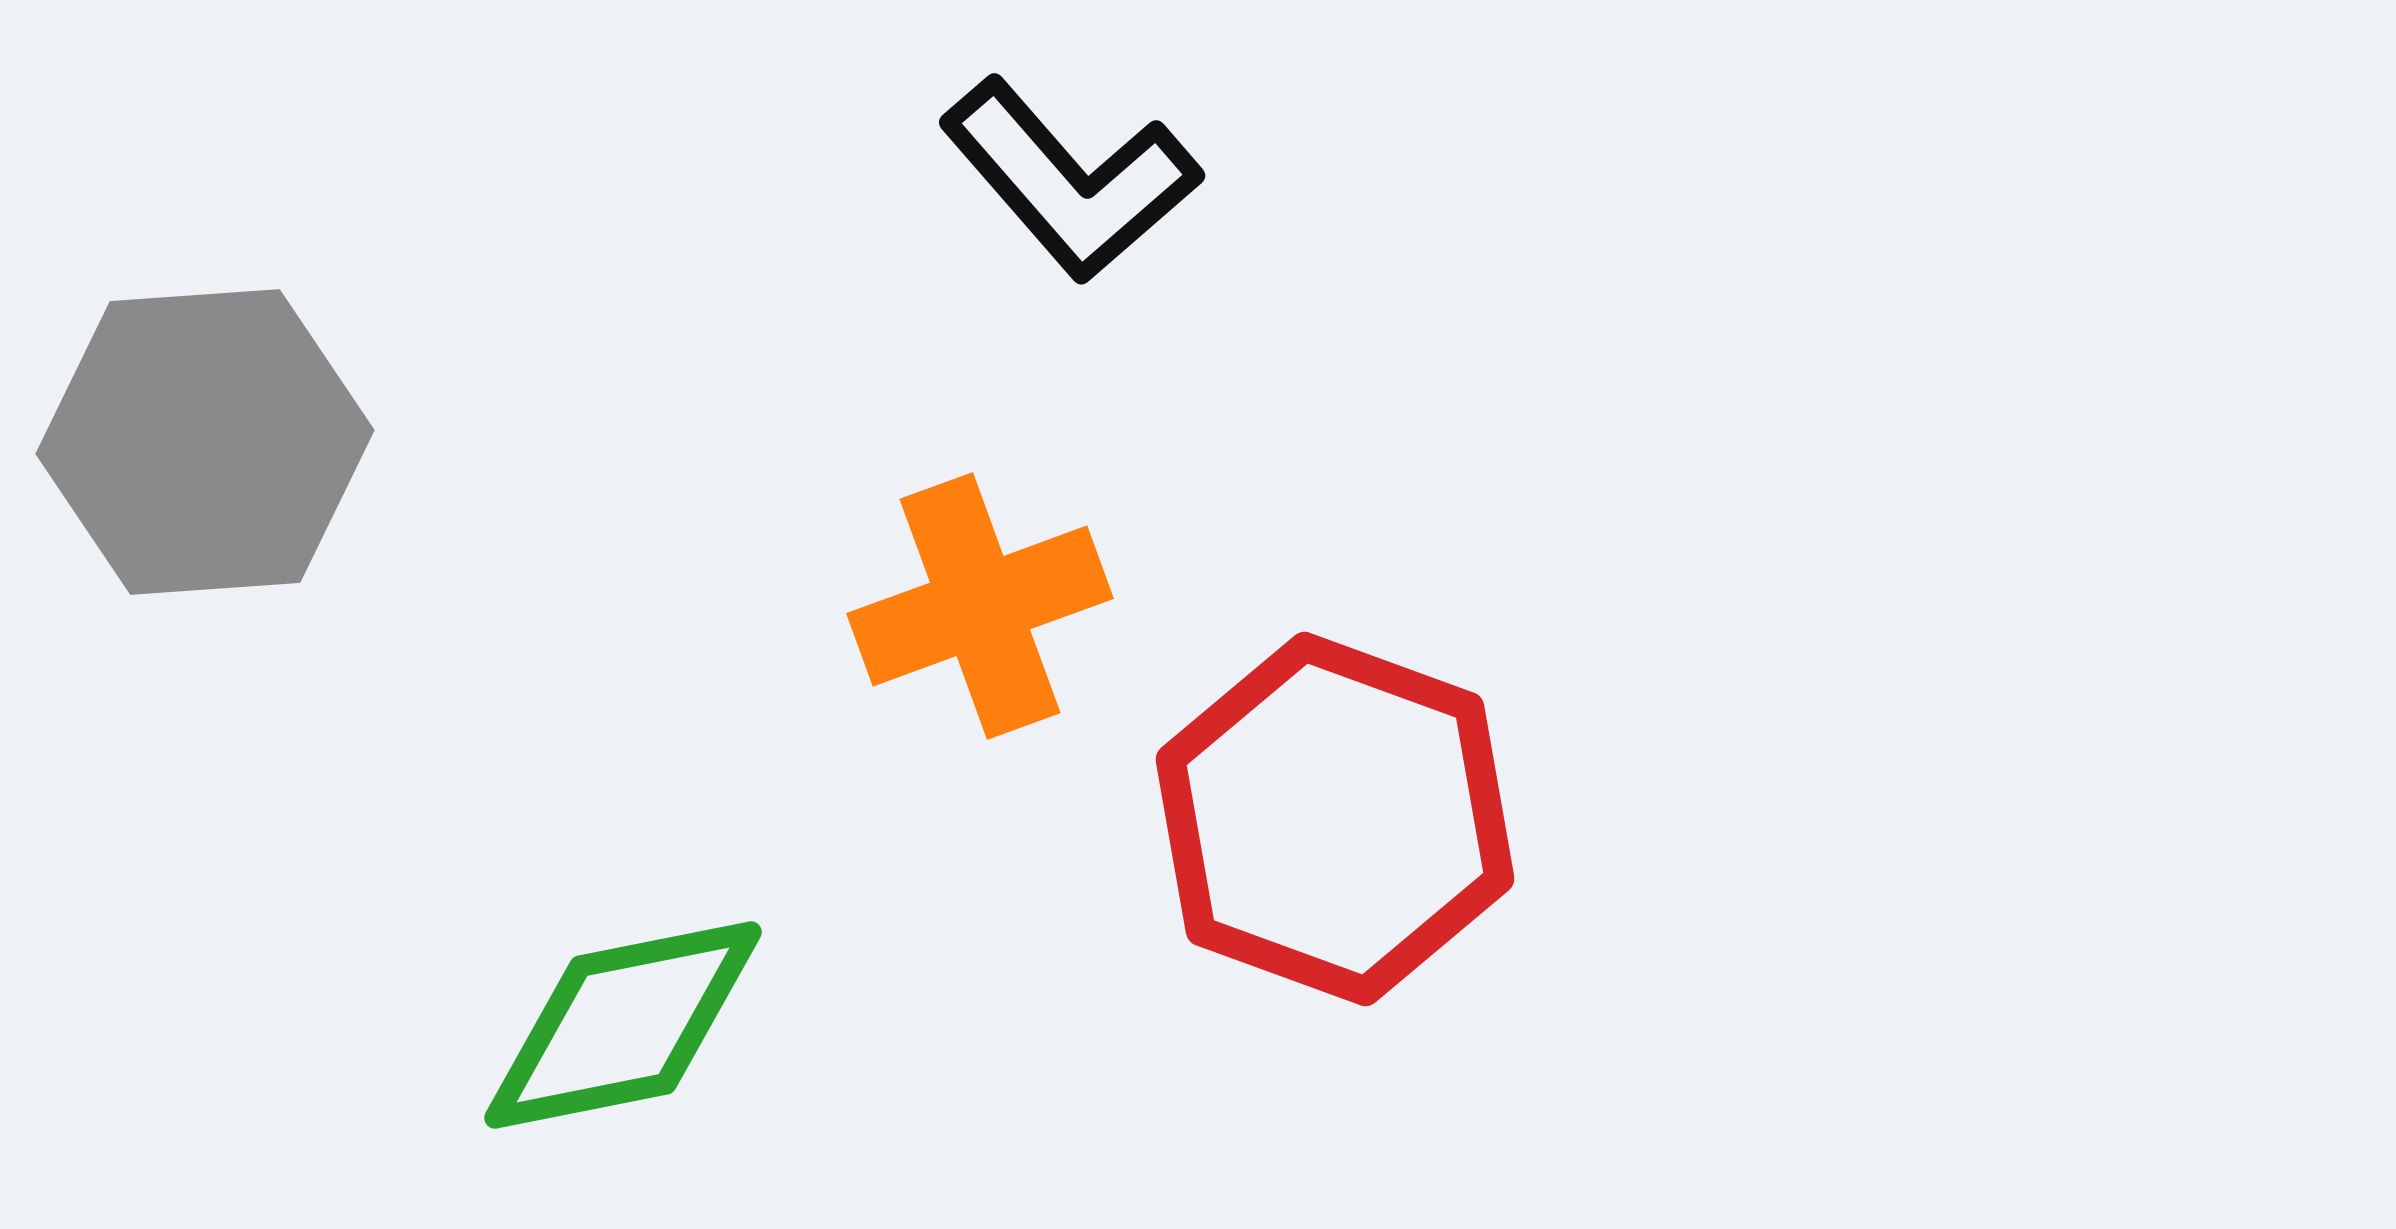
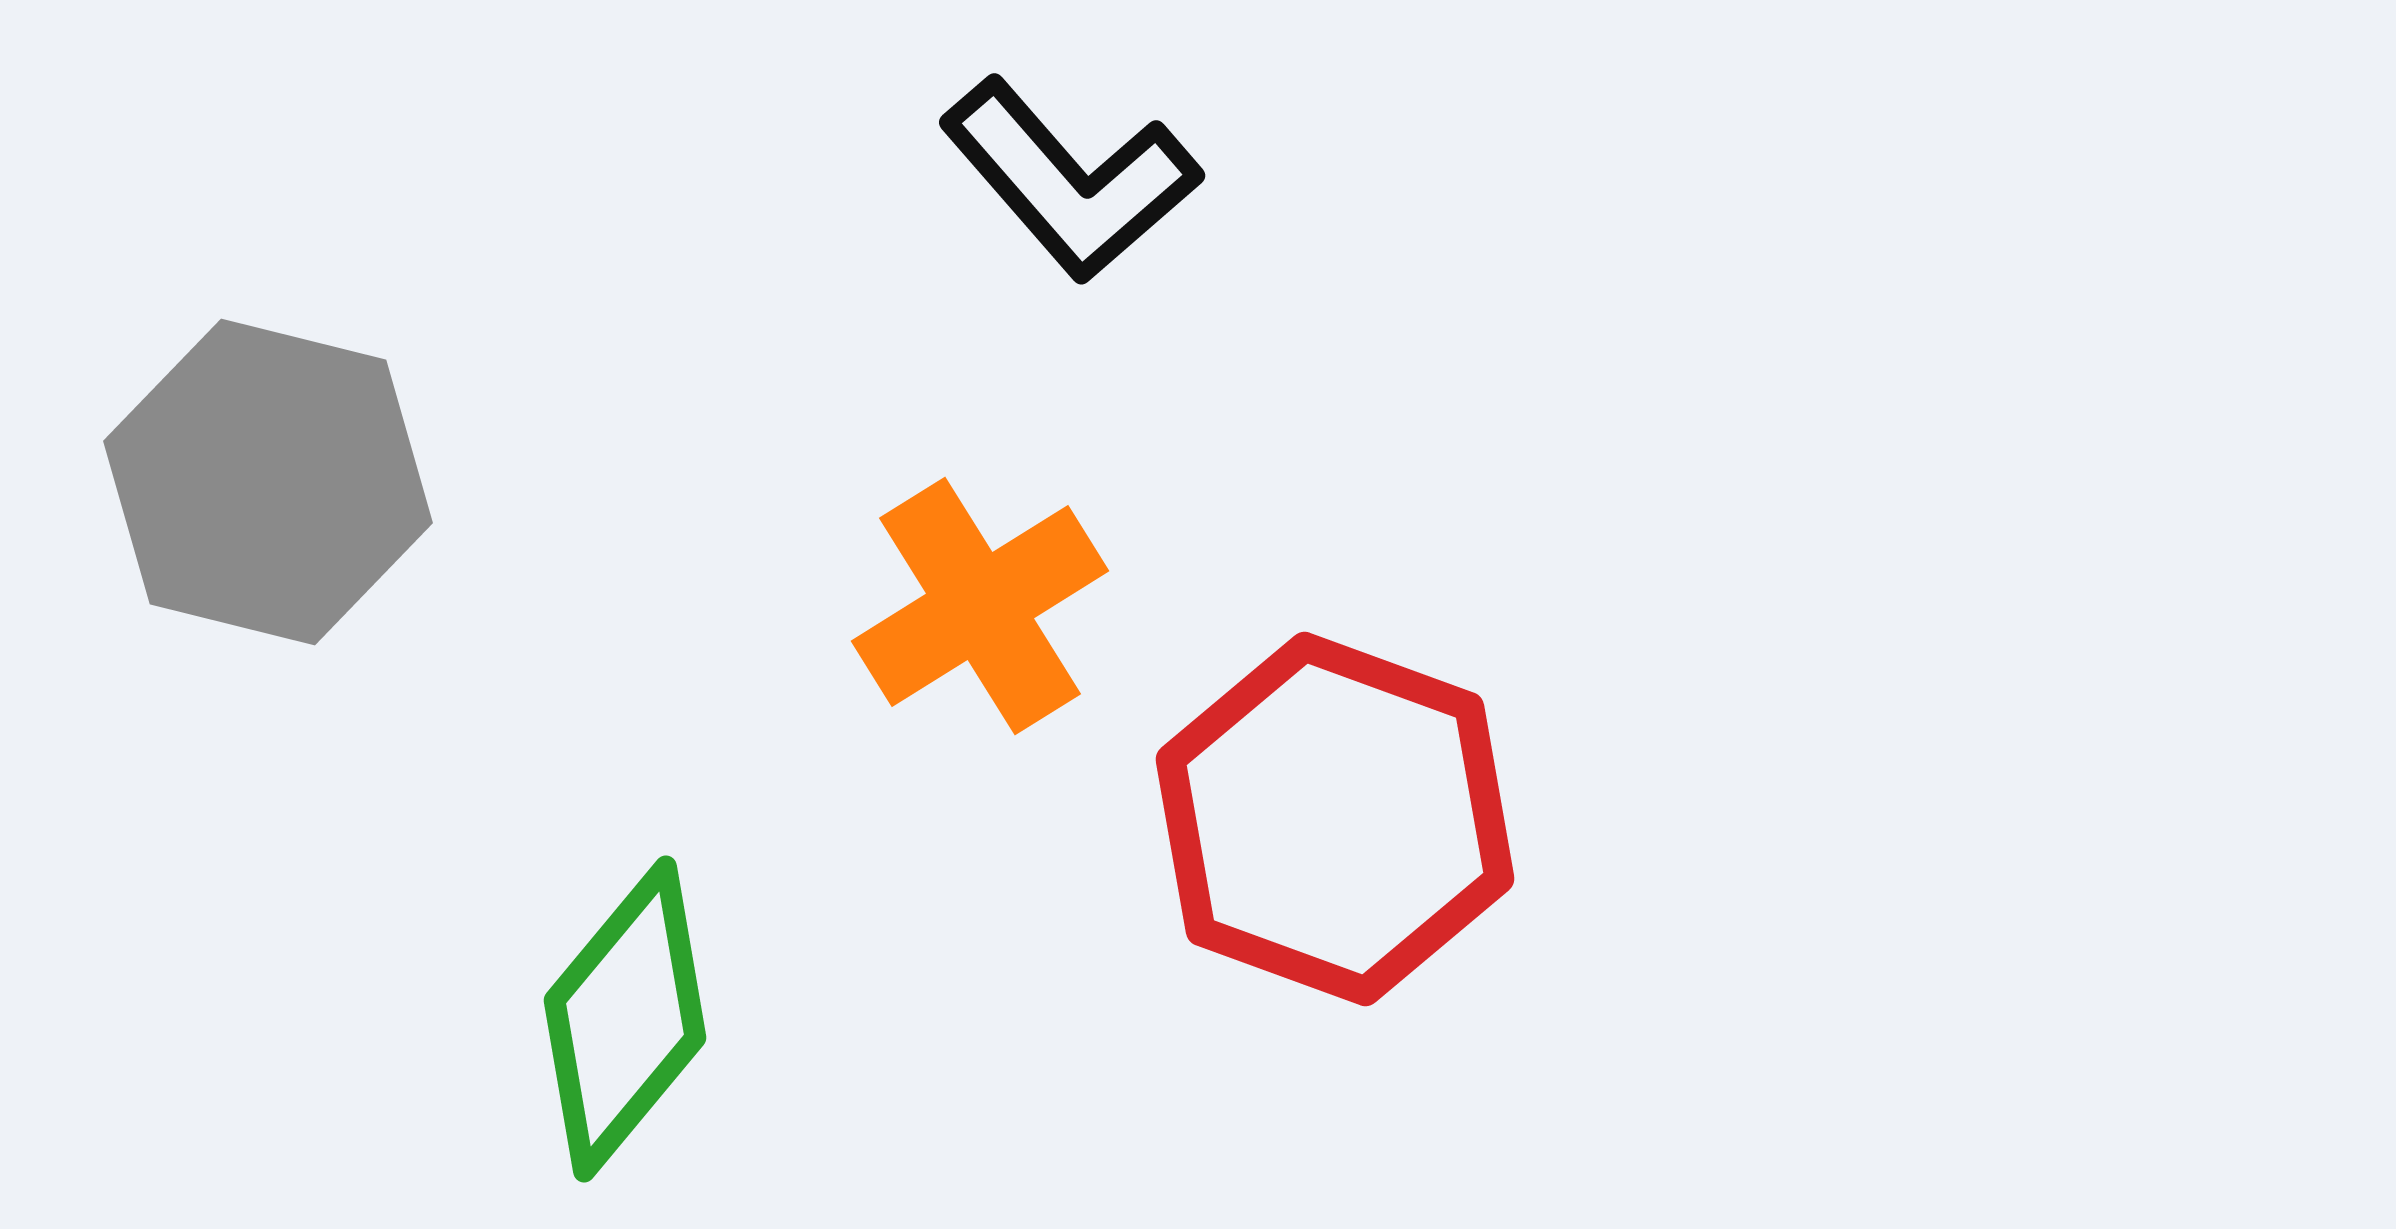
gray hexagon: moved 63 px right, 40 px down; rotated 18 degrees clockwise
orange cross: rotated 12 degrees counterclockwise
green diamond: moved 2 px right, 6 px up; rotated 39 degrees counterclockwise
